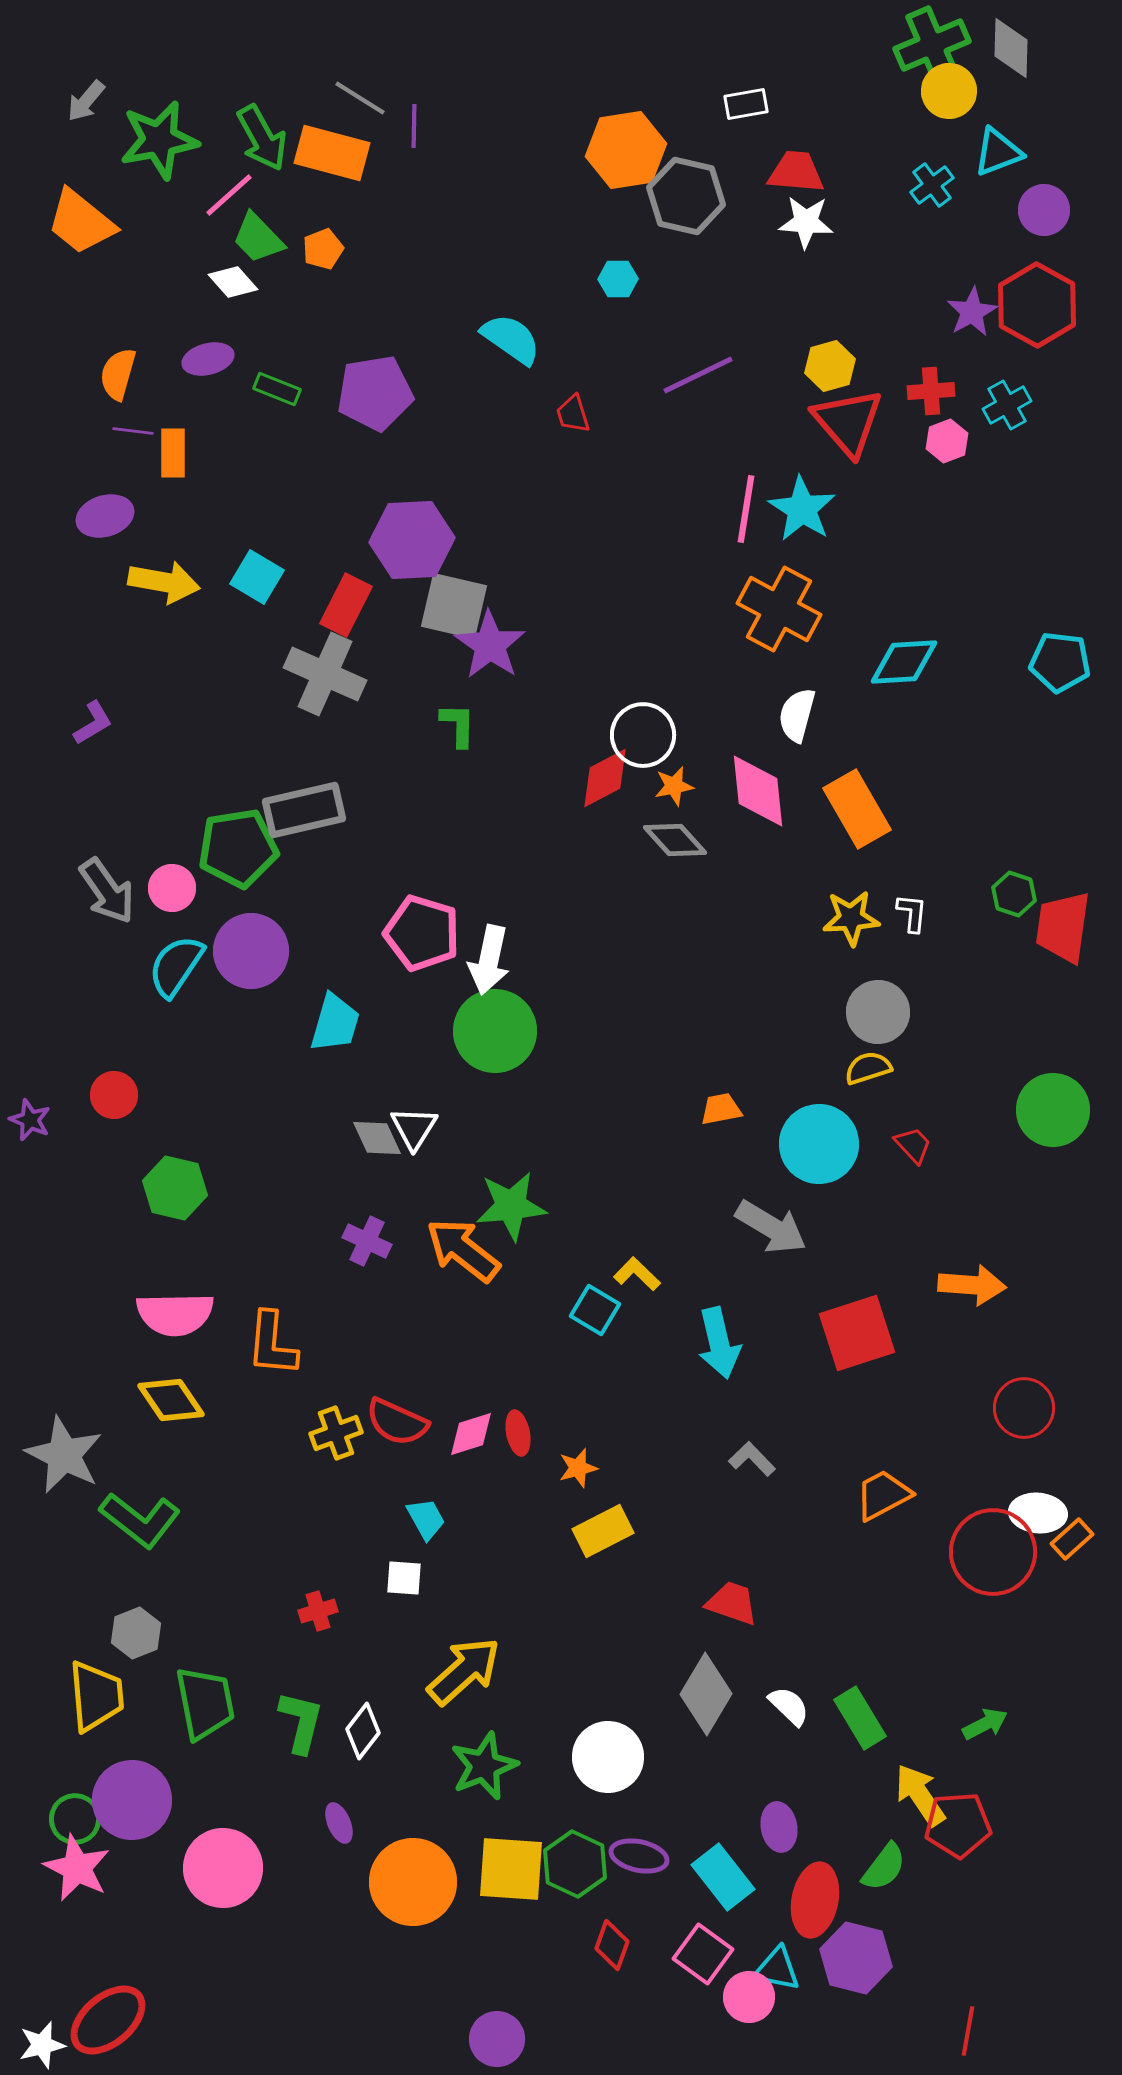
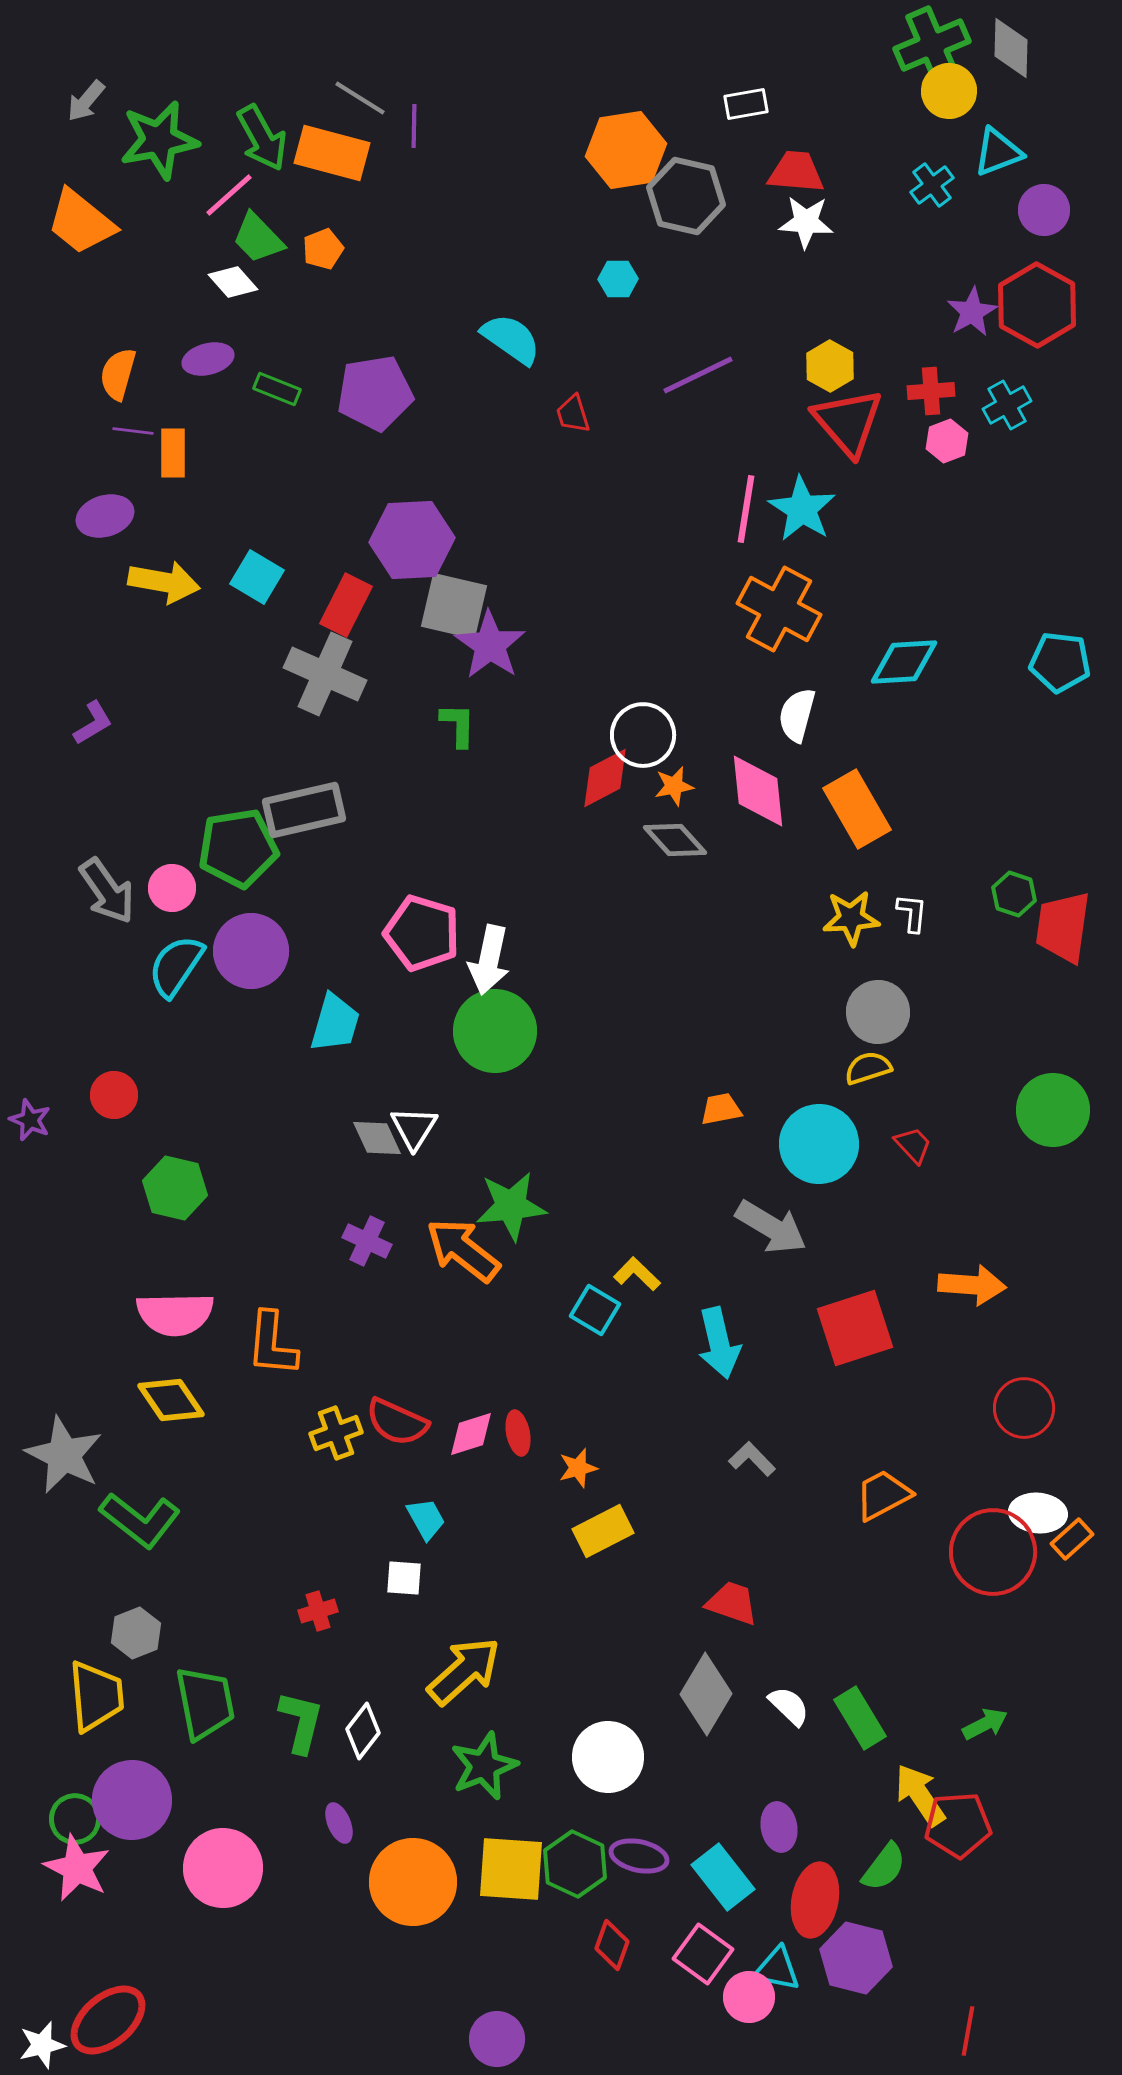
yellow hexagon at (830, 366): rotated 15 degrees counterclockwise
red square at (857, 1333): moved 2 px left, 5 px up
